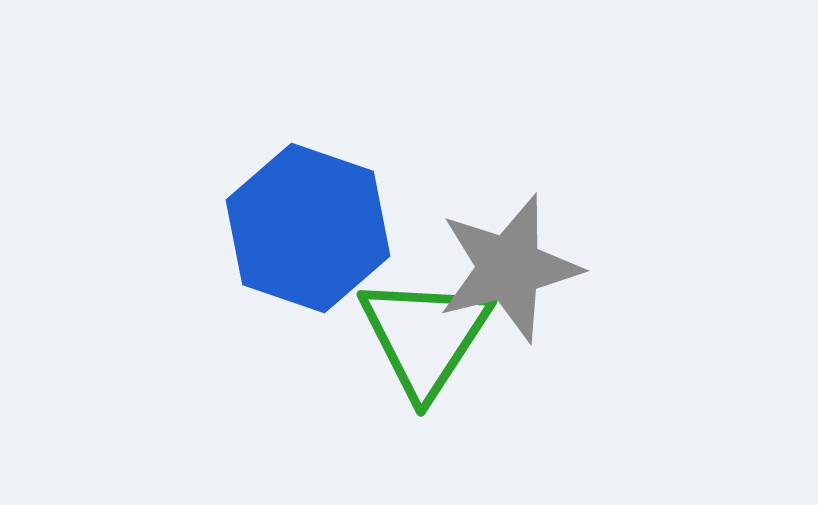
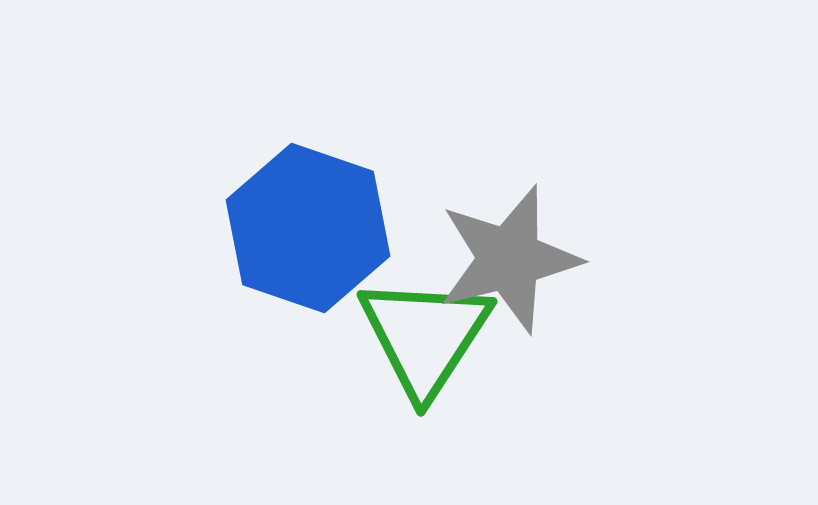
gray star: moved 9 px up
